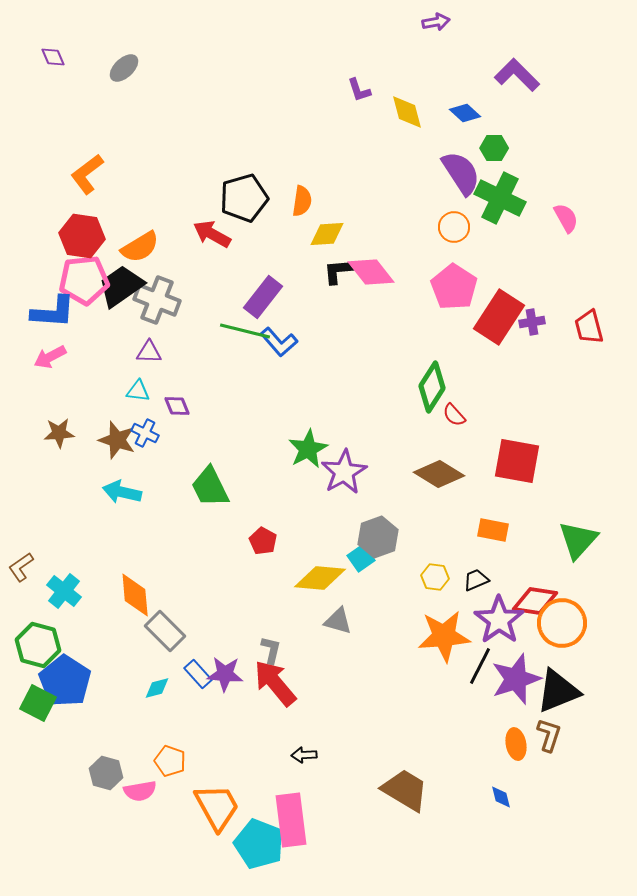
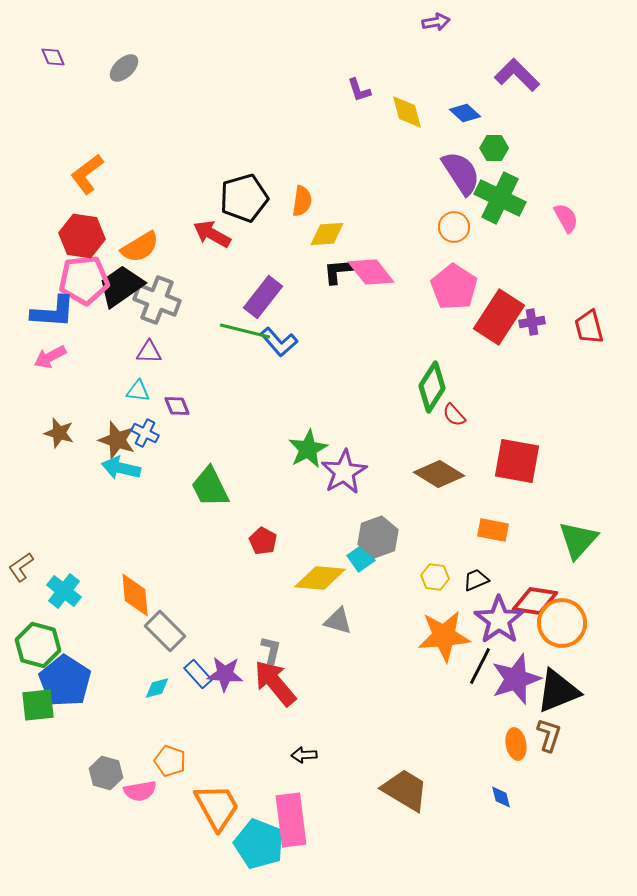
brown star at (59, 433): rotated 20 degrees clockwise
cyan arrow at (122, 492): moved 1 px left, 24 px up
green square at (38, 703): moved 2 px down; rotated 33 degrees counterclockwise
